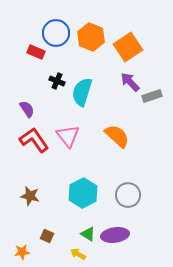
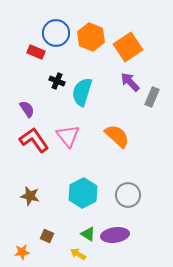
gray rectangle: moved 1 px down; rotated 48 degrees counterclockwise
